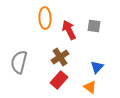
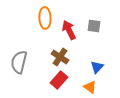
brown cross: rotated 24 degrees counterclockwise
